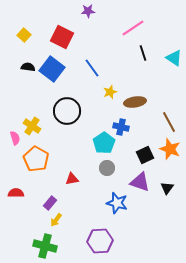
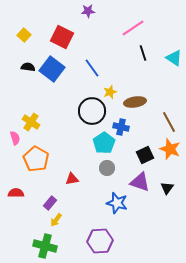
black circle: moved 25 px right
yellow cross: moved 1 px left, 4 px up
